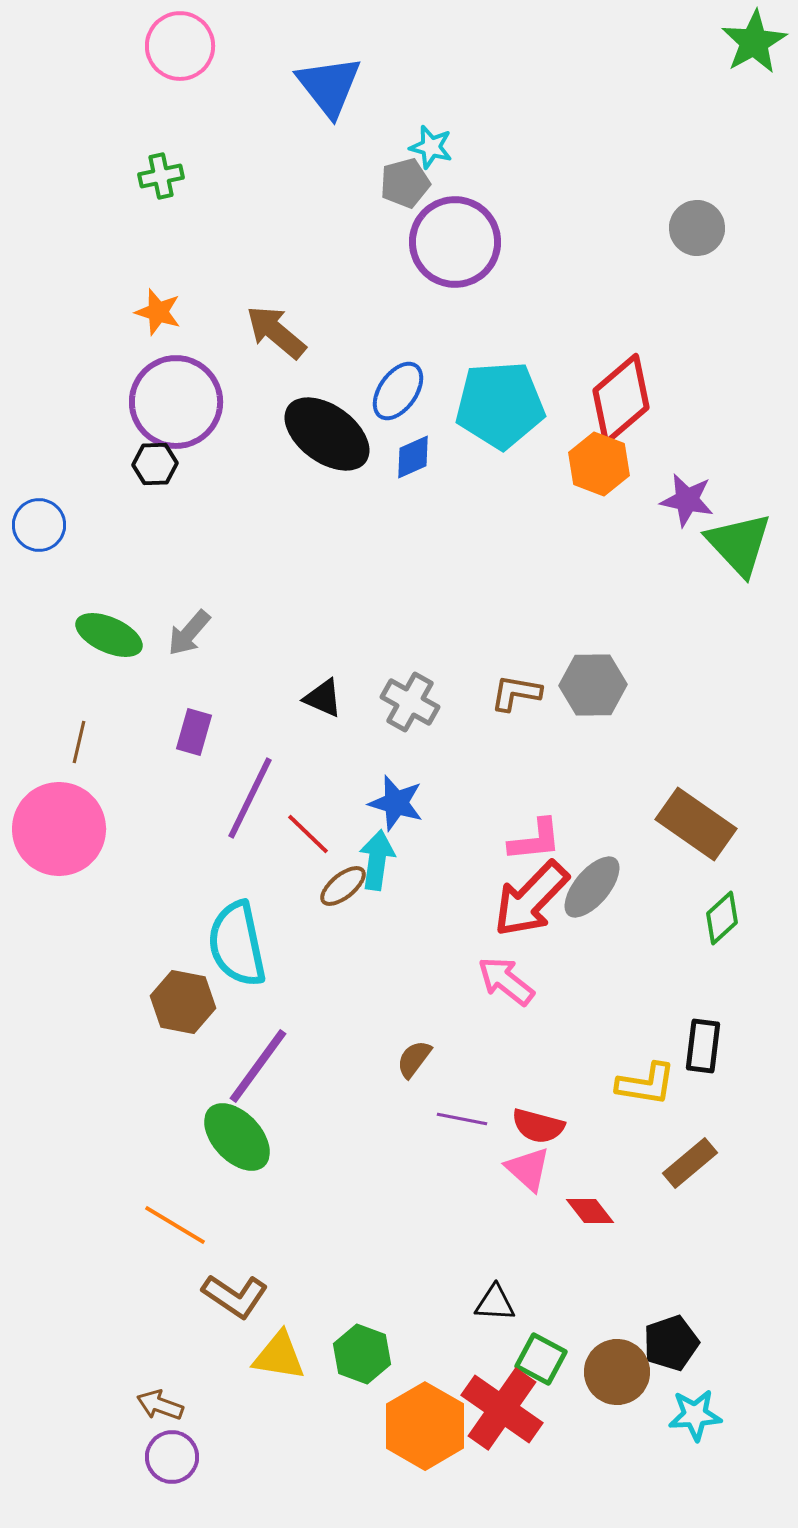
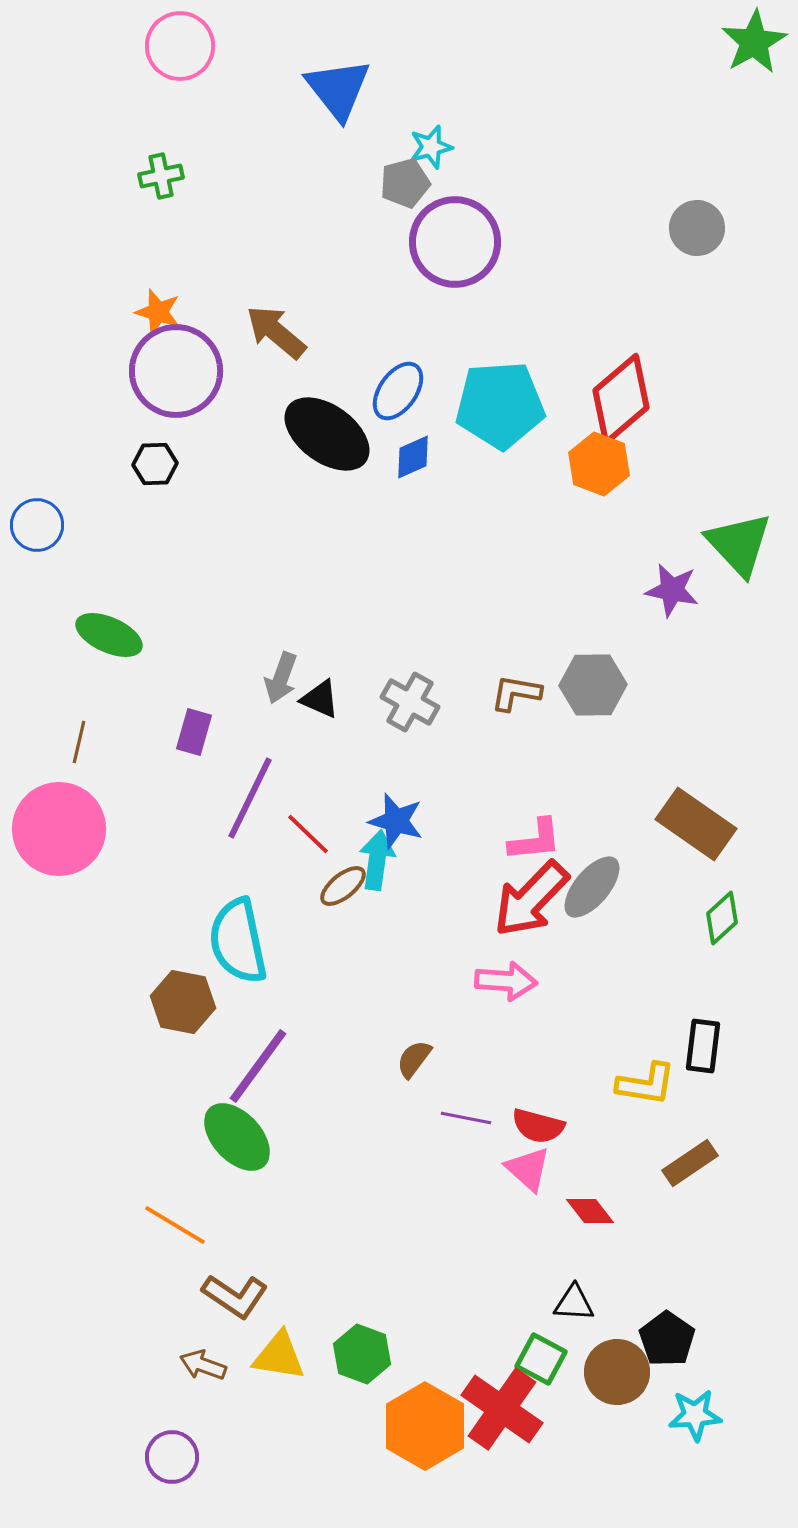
blue triangle at (329, 86): moved 9 px right, 3 px down
cyan star at (431, 147): rotated 30 degrees counterclockwise
purple circle at (176, 402): moved 31 px up
purple star at (687, 500): moved 15 px left, 90 px down
blue circle at (39, 525): moved 2 px left
gray arrow at (189, 633): moved 92 px right, 45 px down; rotated 21 degrees counterclockwise
black triangle at (323, 698): moved 3 px left, 1 px down
blue star at (396, 803): moved 18 px down
cyan semicircle at (237, 944): moved 1 px right, 3 px up
pink arrow at (506, 981): rotated 146 degrees clockwise
purple line at (462, 1119): moved 4 px right, 1 px up
brown rectangle at (690, 1163): rotated 6 degrees clockwise
black triangle at (495, 1303): moved 79 px right
black pentagon at (671, 1343): moved 4 px left, 4 px up; rotated 18 degrees counterclockwise
brown arrow at (160, 1405): moved 43 px right, 40 px up
